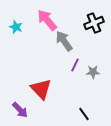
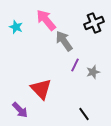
pink arrow: moved 1 px left
gray star: rotated 16 degrees counterclockwise
